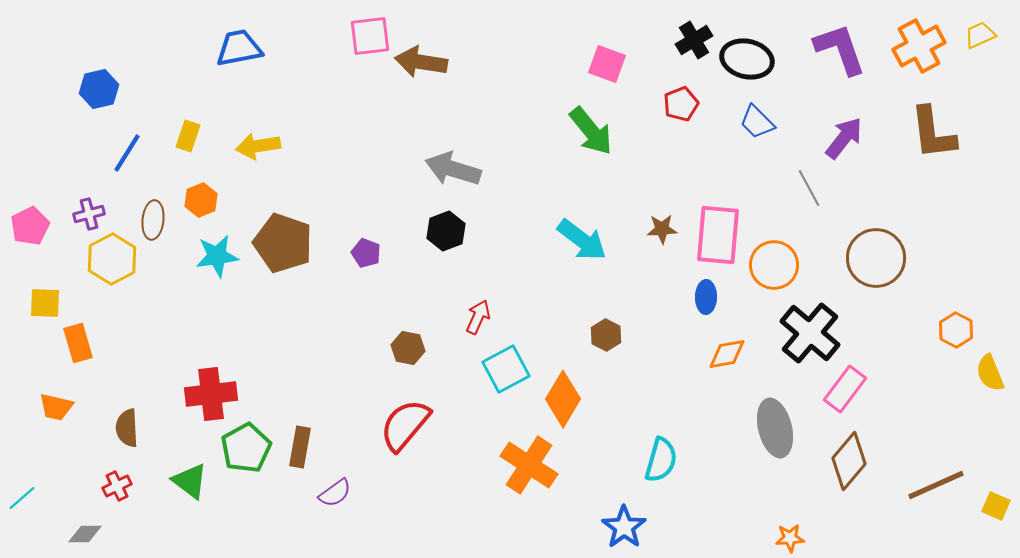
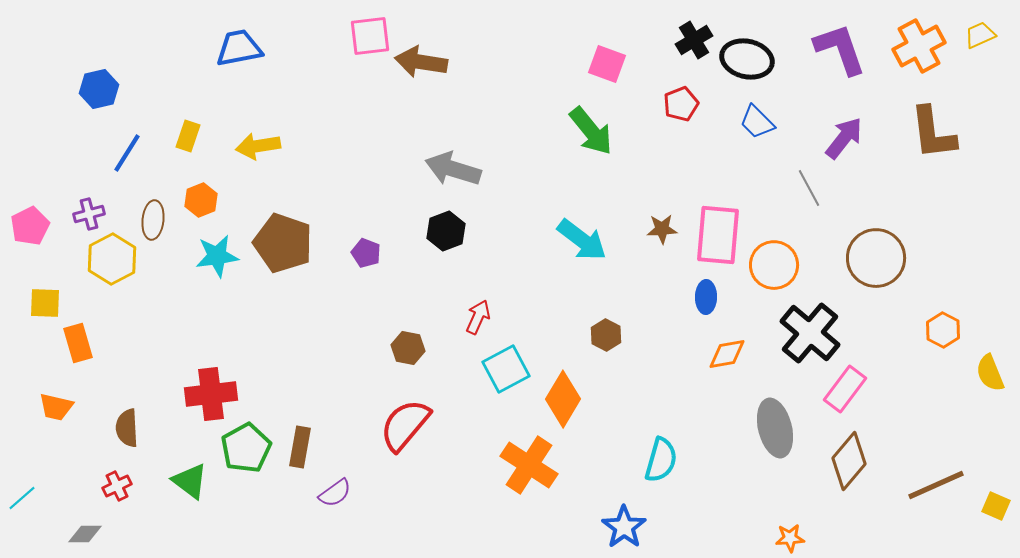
orange hexagon at (956, 330): moved 13 px left
